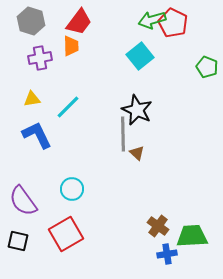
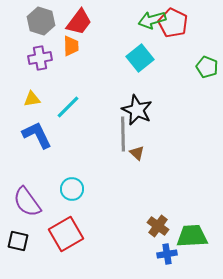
gray hexagon: moved 10 px right
cyan square: moved 2 px down
purple semicircle: moved 4 px right, 1 px down
